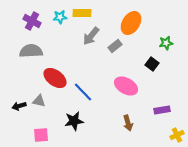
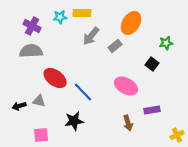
purple cross: moved 5 px down
purple rectangle: moved 10 px left
